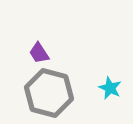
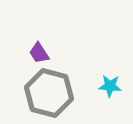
cyan star: moved 2 px up; rotated 20 degrees counterclockwise
